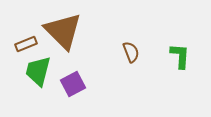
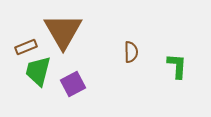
brown triangle: rotated 15 degrees clockwise
brown rectangle: moved 3 px down
brown semicircle: rotated 20 degrees clockwise
green L-shape: moved 3 px left, 10 px down
